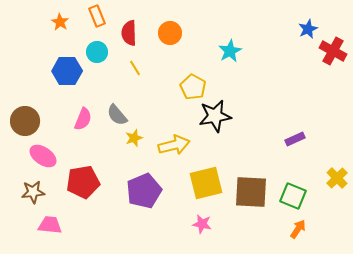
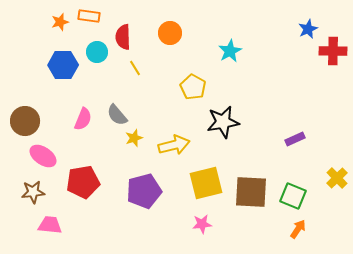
orange rectangle: moved 8 px left; rotated 60 degrees counterclockwise
orange star: rotated 24 degrees clockwise
red semicircle: moved 6 px left, 4 px down
red cross: rotated 28 degrees counterclockwise
blue hexagon: moved 4 px left, 6 px up
black star: moved 8 px right, 6 px down
purple pentagon: rotated 8 degrees clockwise
pink star: rotated 18 degrees counterclockwise
